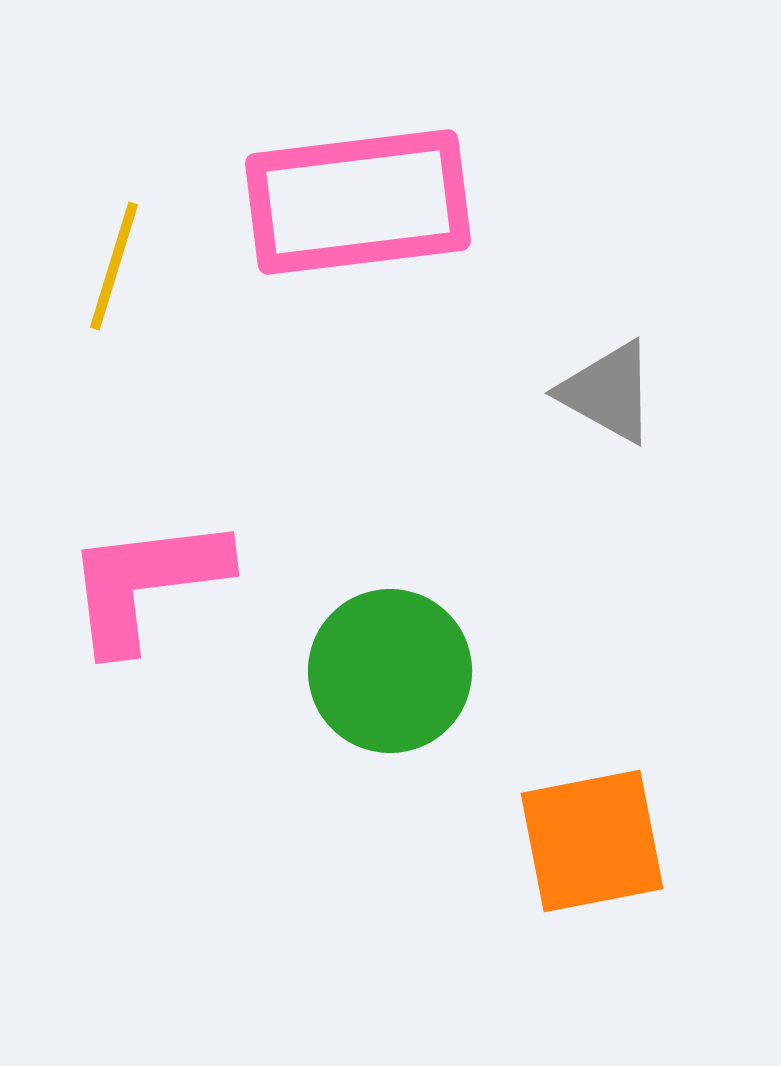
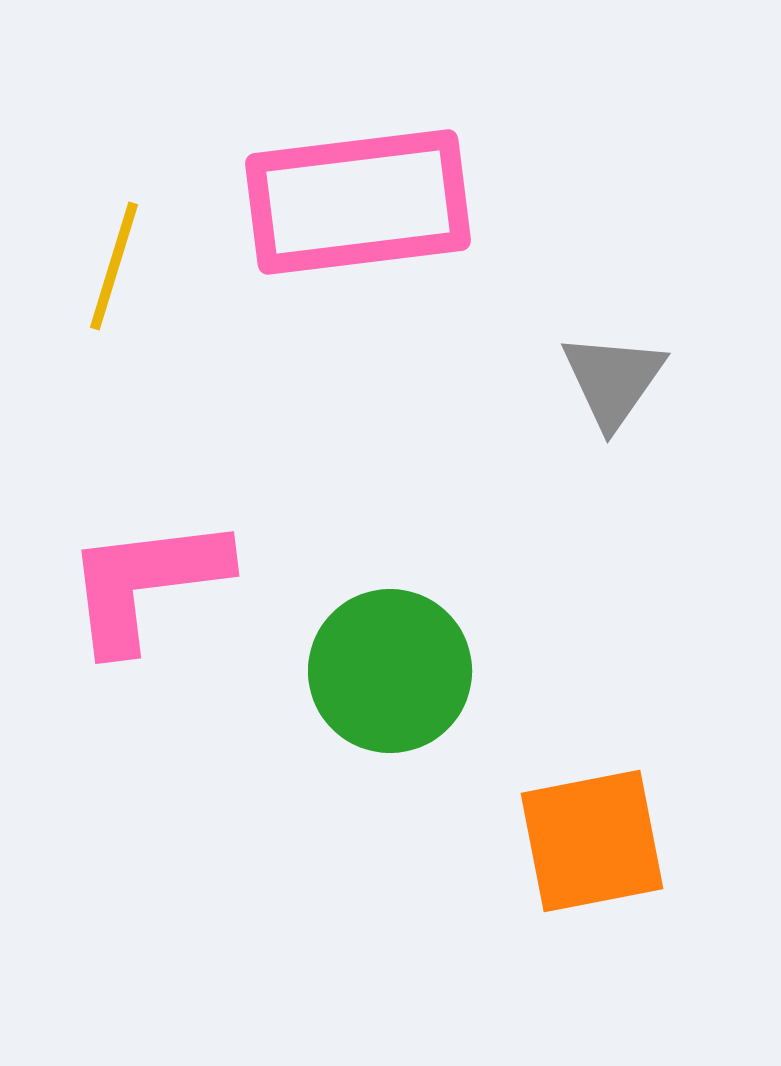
gray triangle: moved 5 px right, 12 px up; rotated 36 degrees clockwise
